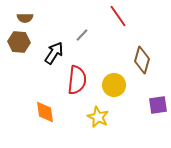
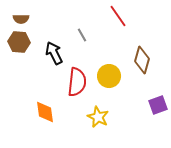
brown semicircle: moved 4 px left, 1 px down
gray line: rotated 72 degrees counterclockwise
black arrow: rotated 60 degrees counterclockwise
red semicircle: moved 2 px down
yellow circle: moved 5 px left, 9 px up
purple square: rotated 12 degrees counterclockwise
